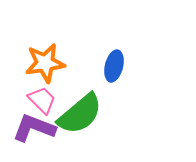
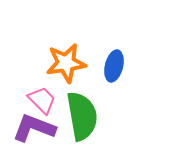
orange star: moved 21 px right
green semicircle: moved 2 px right, 2 px down; rotated 60 degrees counterclockwise
